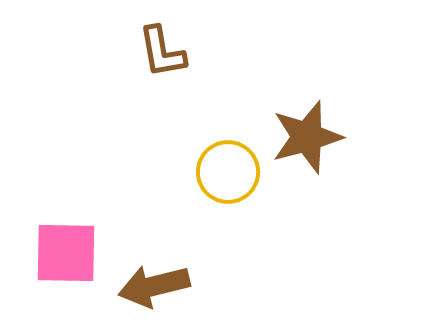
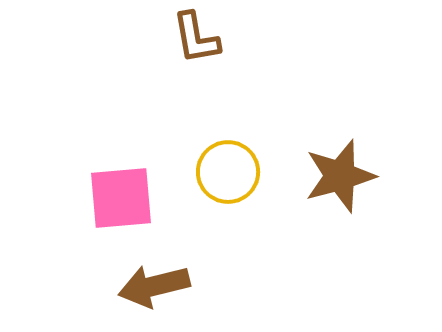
brown L-shape: moved 34 px right, 14 px up
brown star: moved 33 px right, 39 px down
pink square: moved 55 px right, 55 px up; rotated 6 degrees counterclockwise
